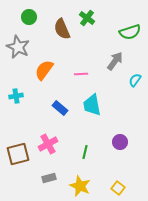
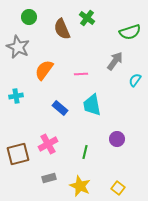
purple circle: moved 3 px left, 3 px up
